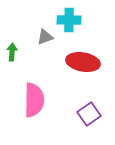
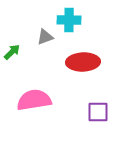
green arrow: rotated 42 degrees clockwise
red ellipse: rotated 12 degrees counterclockwise
pink semicircle: rotated 100 degrees counterclockwise
purple square: moved 9 px right, 2 px up; rotated 35 degrees clockwise
